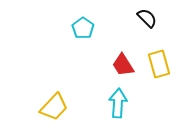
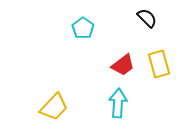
red trapezoid: rotated 95 degrees counterclockwise
